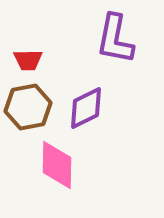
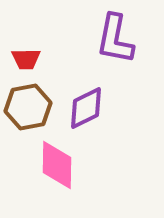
red trapezoid: moved 2 px left, 1 px up
